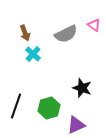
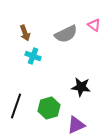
cyan cross: moved 2 px down; rotated 21 degrees counterclockwise
black star: moved 1 px left, 1 px up; rotated 12 degrees counterclockwise
